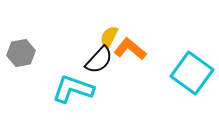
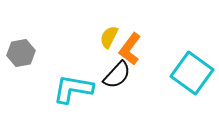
orange L-shape: rotated 92 degrees counterclockwise
black semicircle: moved 18 px right, 15 px down
cyan L-shape: rotated 9 degrees counterclockwise
